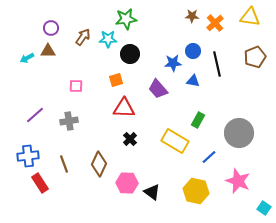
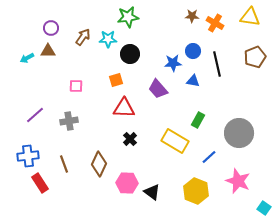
green star: moved 2 px right, 2 px up
orange cross: rotated 18 degrees counterclockwise
yellow hexagon: rotated 10 degrees clockwise
